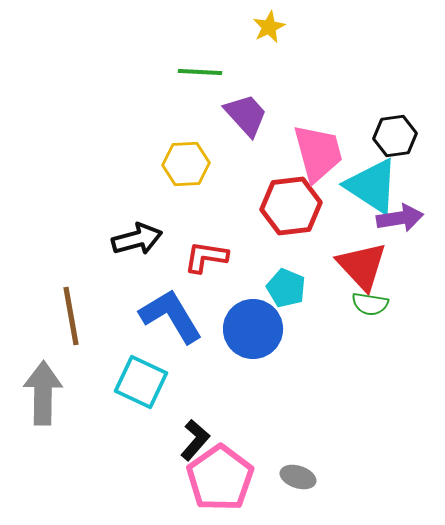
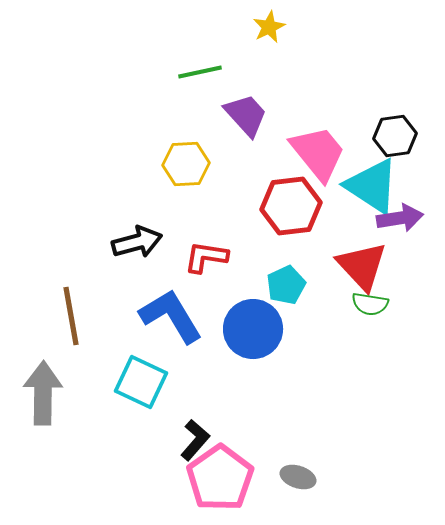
green line: rotated 15 degrees counterclockwise
pink trapezoid: rotated 24 degrees counterclockwise
black arrow: moved 3 px down
cyan pentagon: moved 3 px up; rotated 24 degrees clockwise
